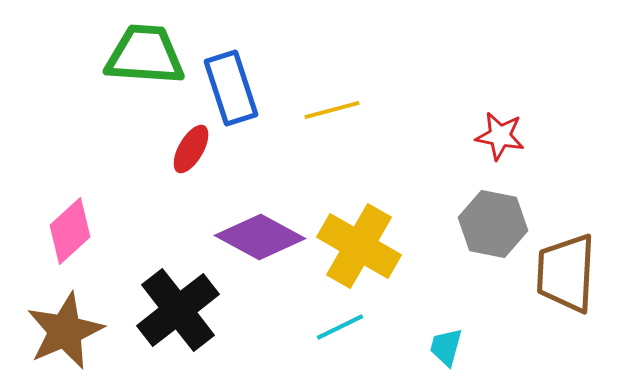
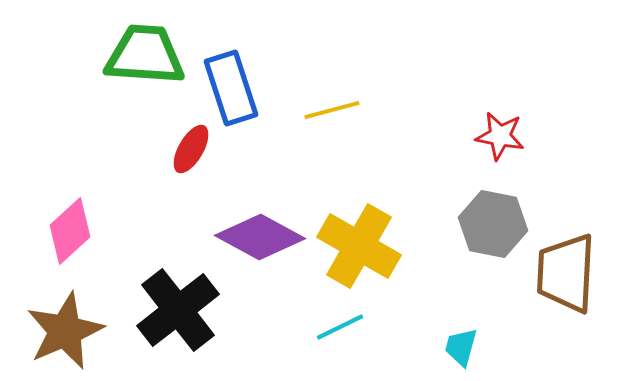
cyan trapezoid: moved 15 px right
